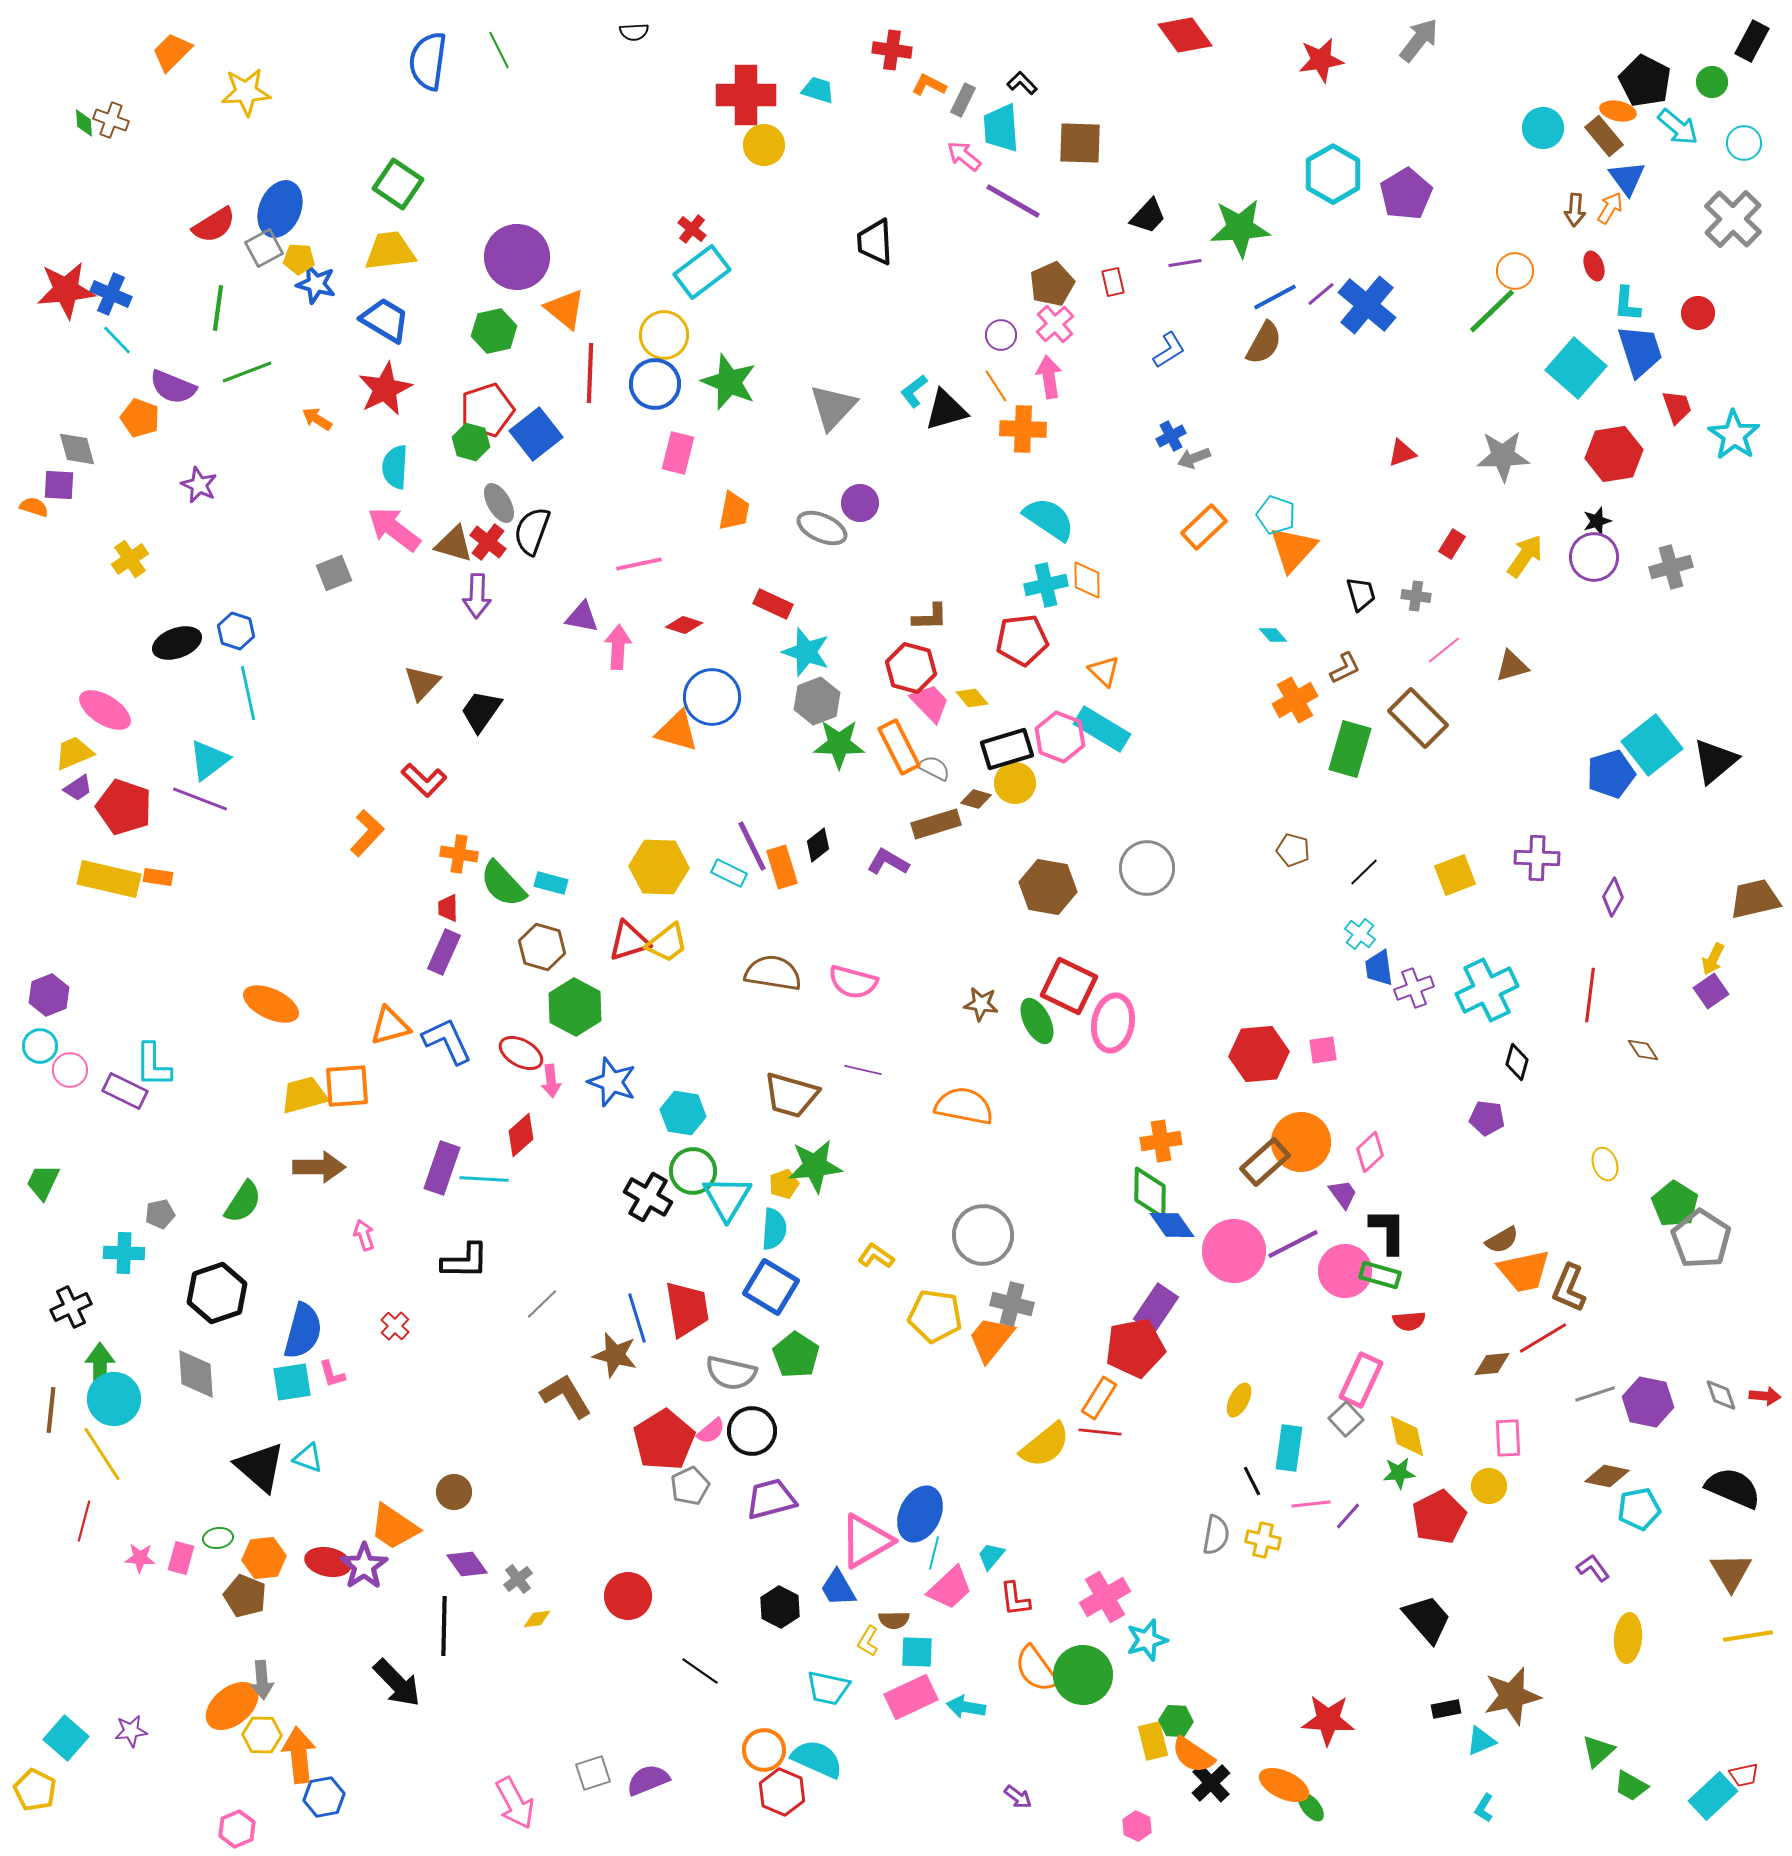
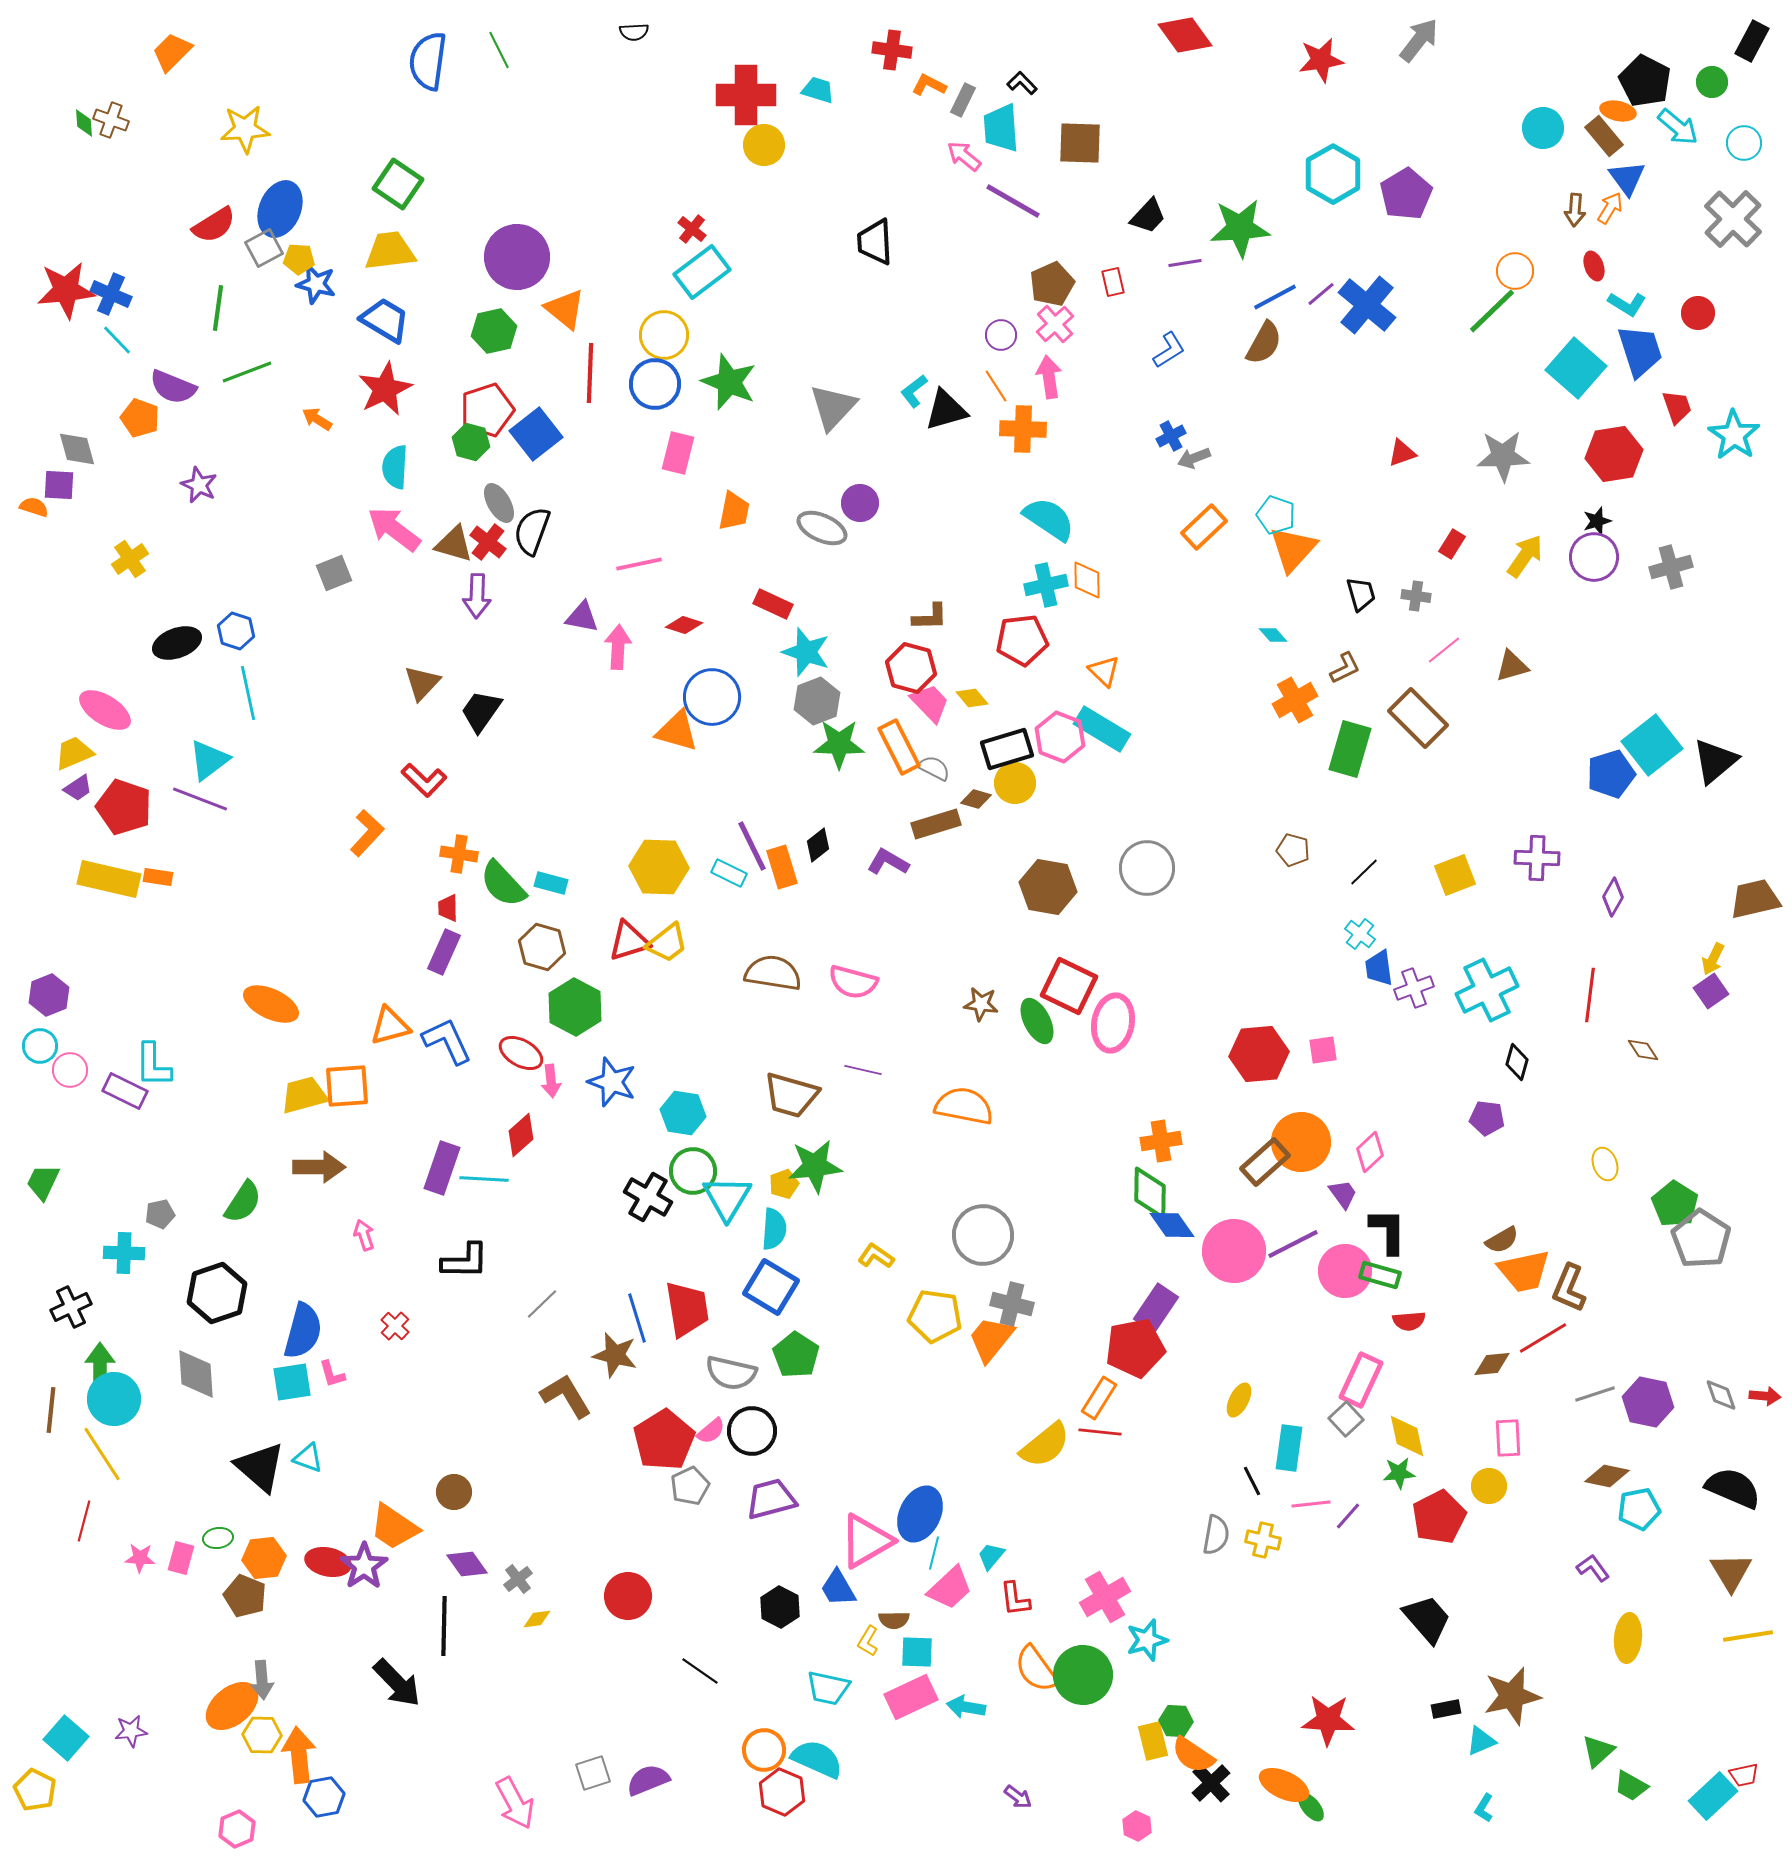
yellow star at (246, 92): moved 1 px left, 37 px down
cyan L-shape at (1627, 304): rotated 63 degrees counterclockwise
